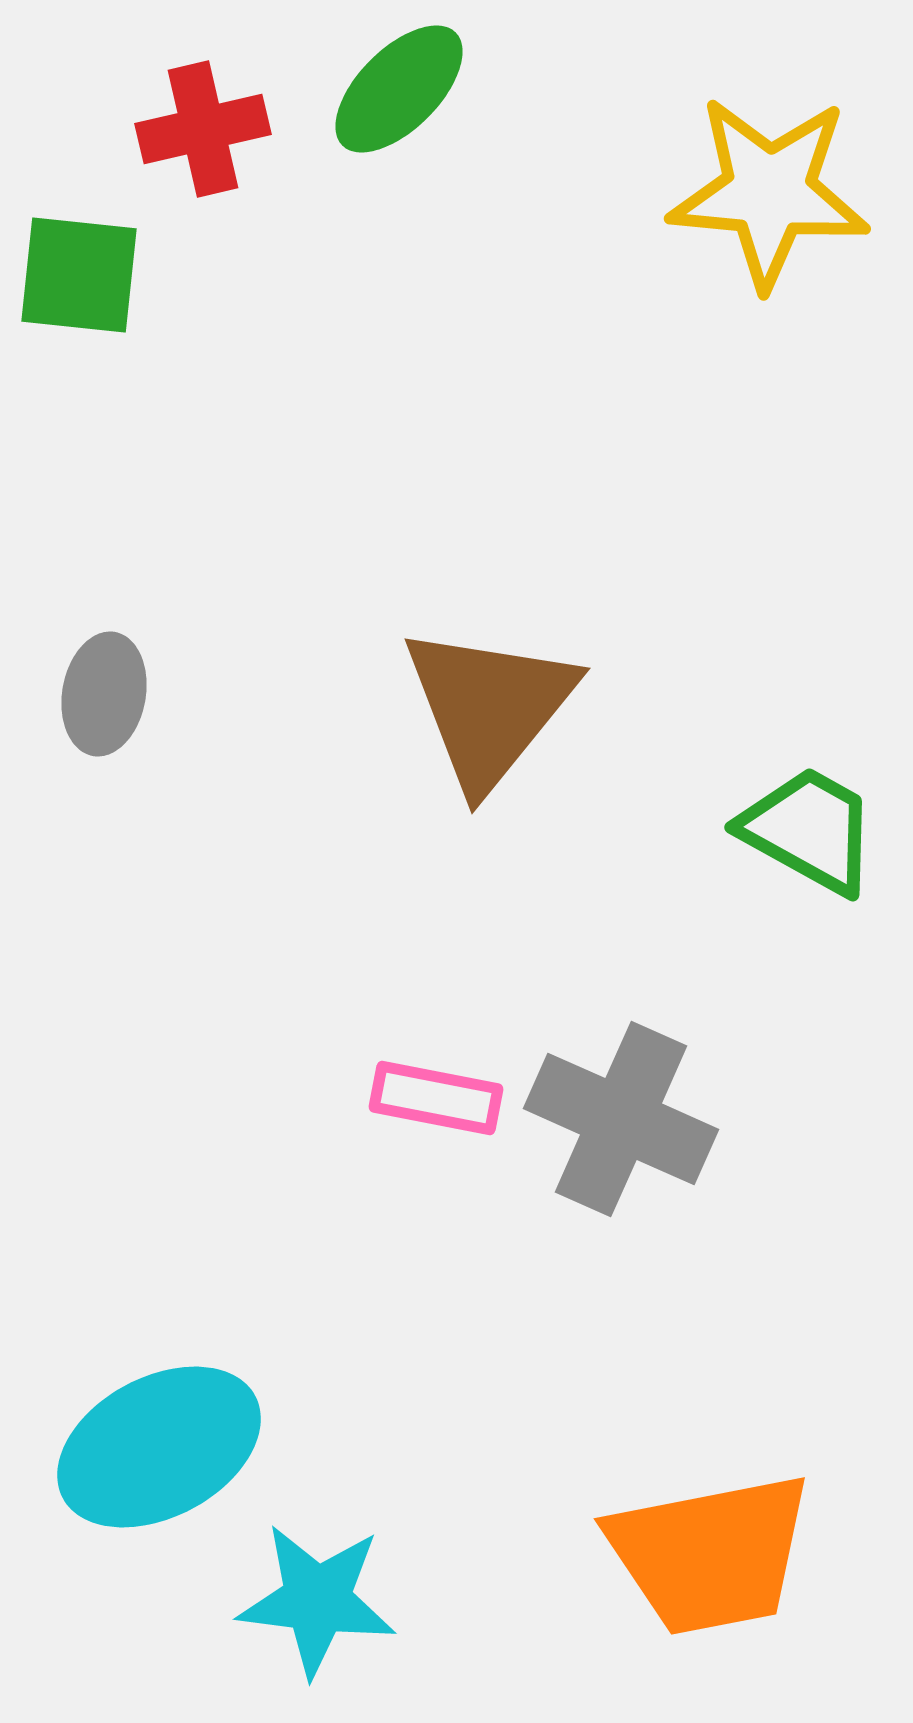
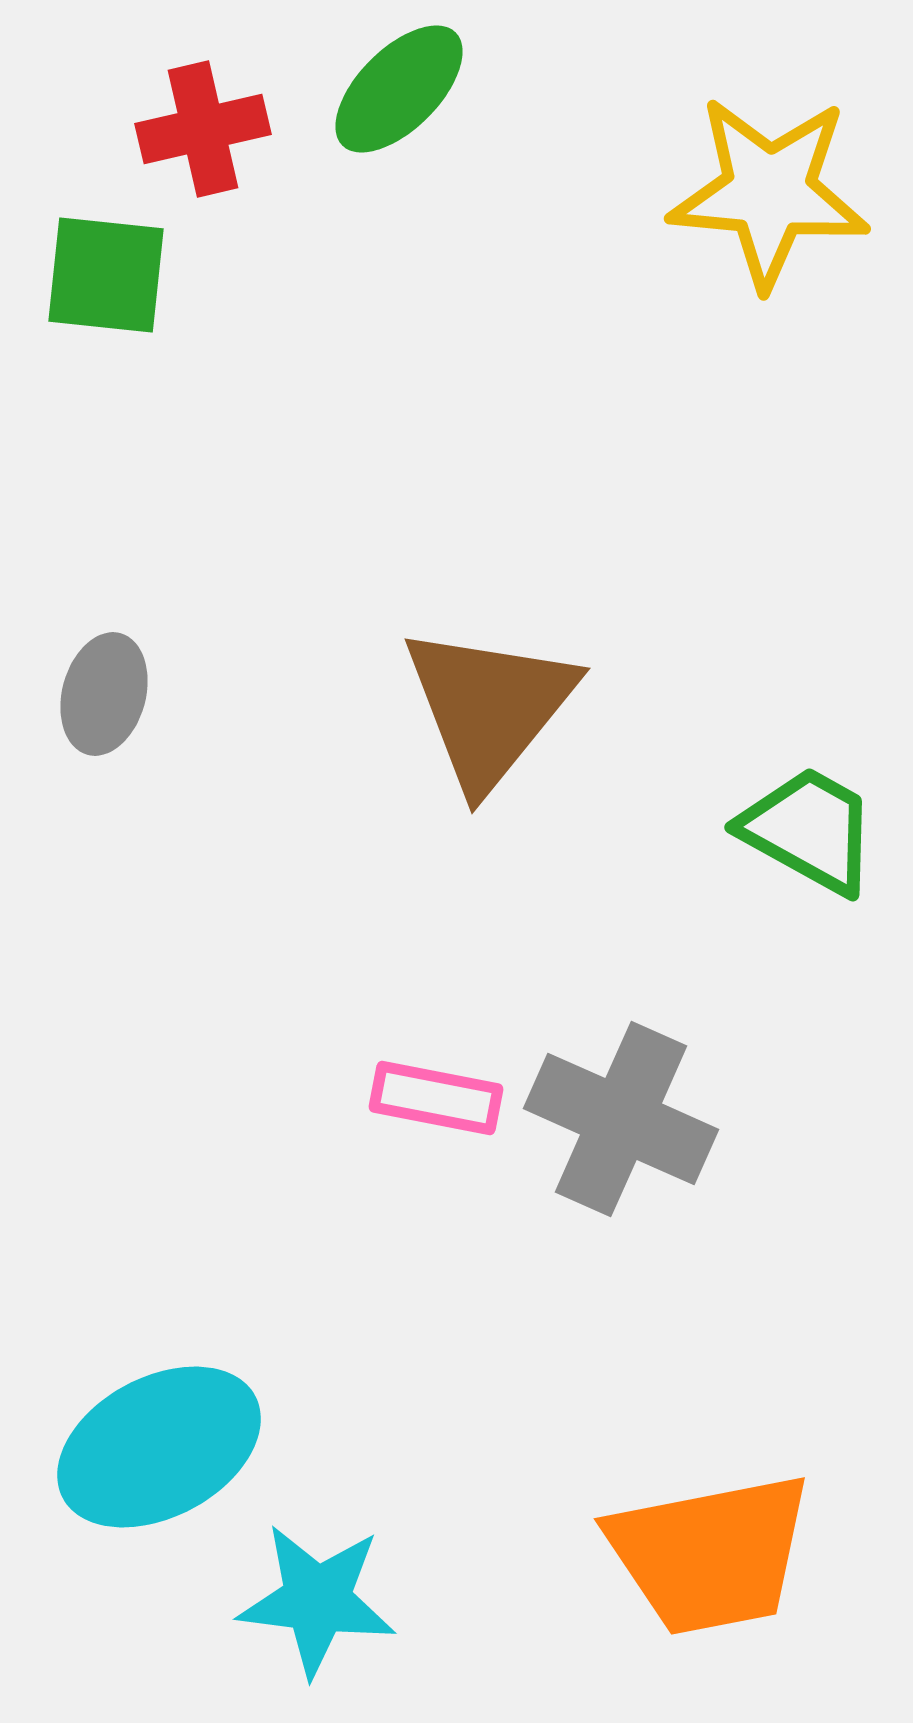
green square: moved 27 px right
gray ellipse: rotated 5 degrees clockwise
